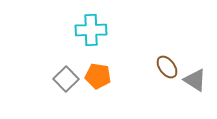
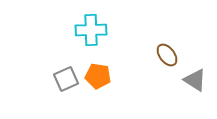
brown ellipse: moved 12 px up
gray square: rotated 20 degrees clockwise
